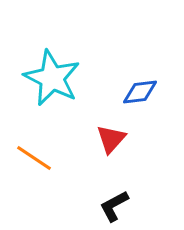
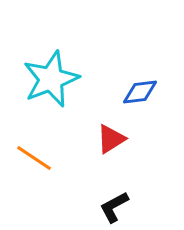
cyan star: moved 1 px left, 1 px down; rotated 24 degrees clockwise
red triangle: rotated 16 degrees clockwise
black L-shape: moved 1 px down
